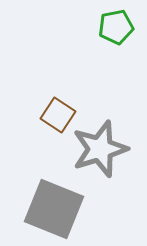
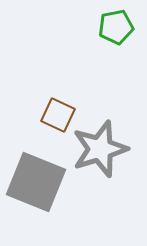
brown square: rotated 8 degrees counterclockwise
gray square: moved 18 px left, 27 px up
